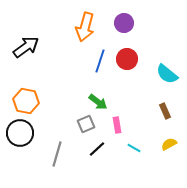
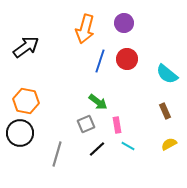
orange arrow: moved 2 px down
cyan line: moved 6 px left, 2 px up
